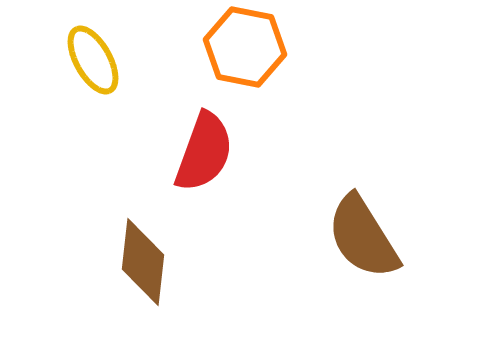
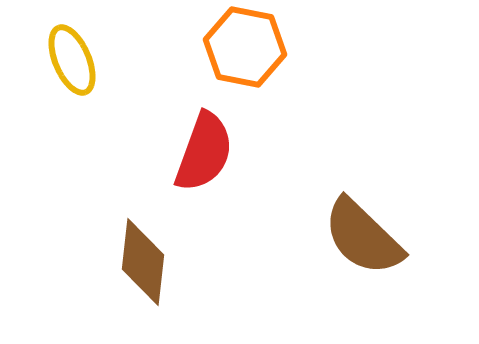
yellow ellipse: moved 21 px left; rotated 6 degrees clockwise
brown semicircle: rotated 14 degrees counterclockwise
